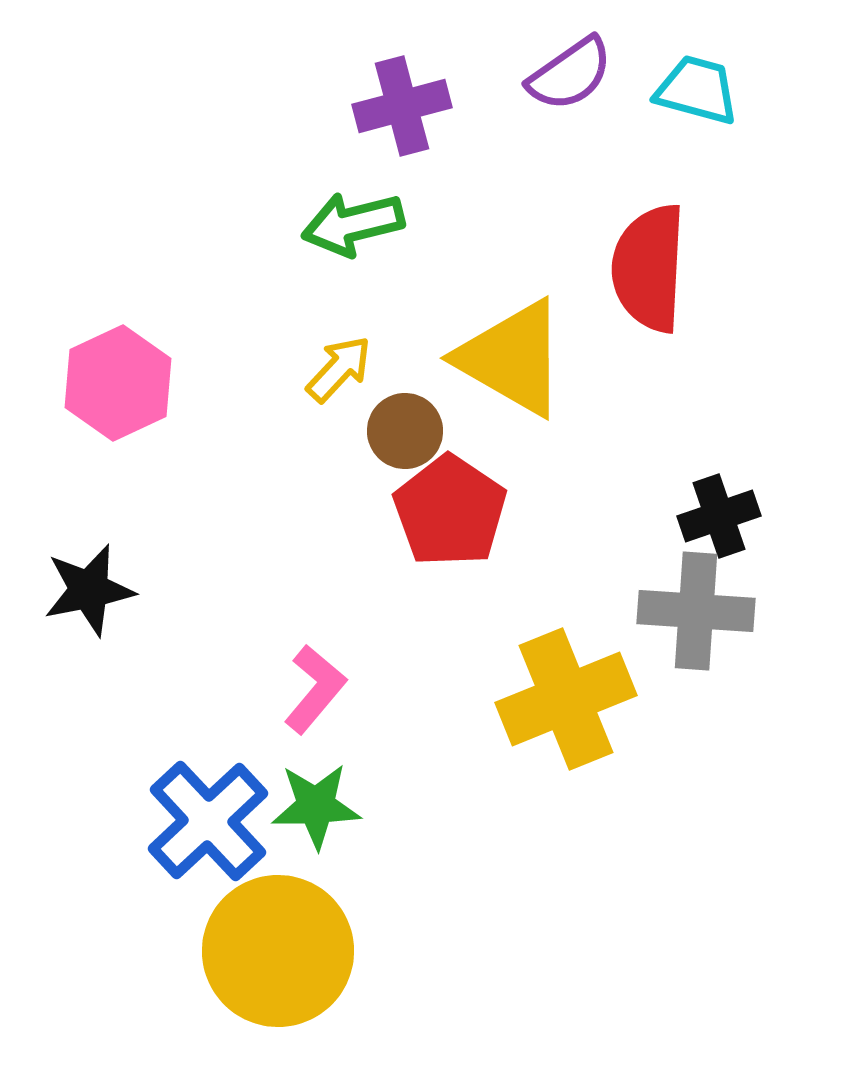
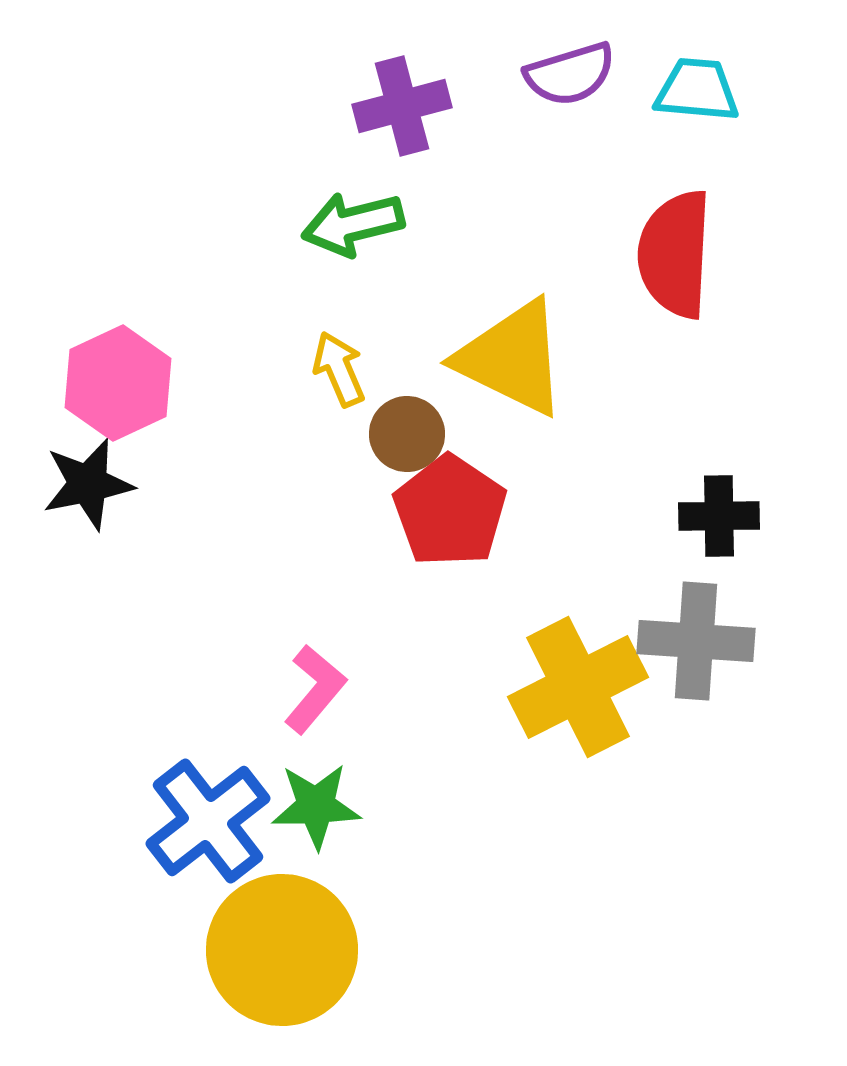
purple semicircle: rotated 18 degrees clockwise
cyan trapezoid: rotated 10 degrees counterclockwise
red semicircle: moved 26 px right, 14 px up
yellow triangle: rotated 4 degrees counterclockwise
yellow arrow: rotated 66 degrees counterclockwise
brown circle: moved 2 px right, 3 px down
black cross: rotated 18 degrees clockwise
black star: moved 1 px left, 106 px up
gray cross: moved 30 px down
yellow cross: moved 12 px right, 12 px up; rotated 5 degrees counterclockwise
blue cross: rotated 5 degrees clockwise
yellow circle: moved 4 px right, 1 px up
